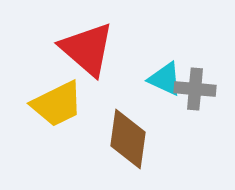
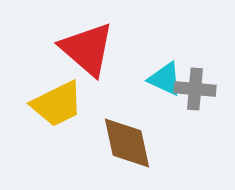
brown diamond: moved 1 px left, 4 px down; rotated 20 degrees counterclockwise
